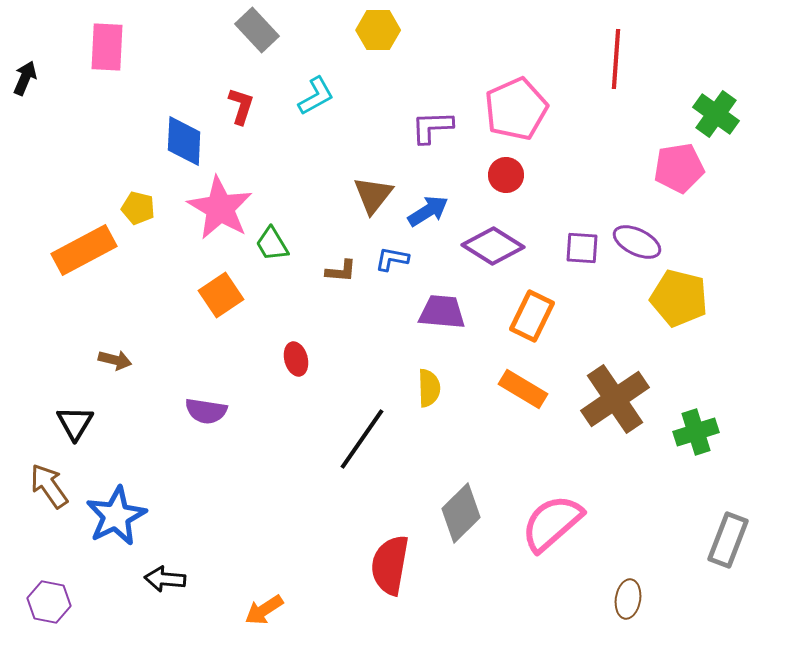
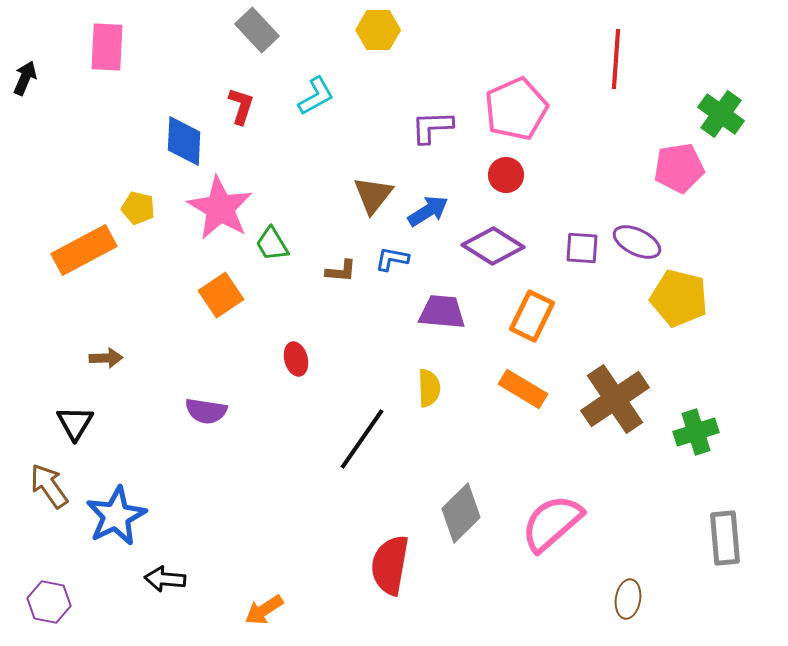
green cross at (716, 114): moved 5 px right
brown arrow at (115, 360): moved 9 px left, 2 px up; rotated 16 degrees counterclockwise
gray rectangle at (728, 540): moved 3 px left, 2 px up; rotated 26 degrees counterclockwise
